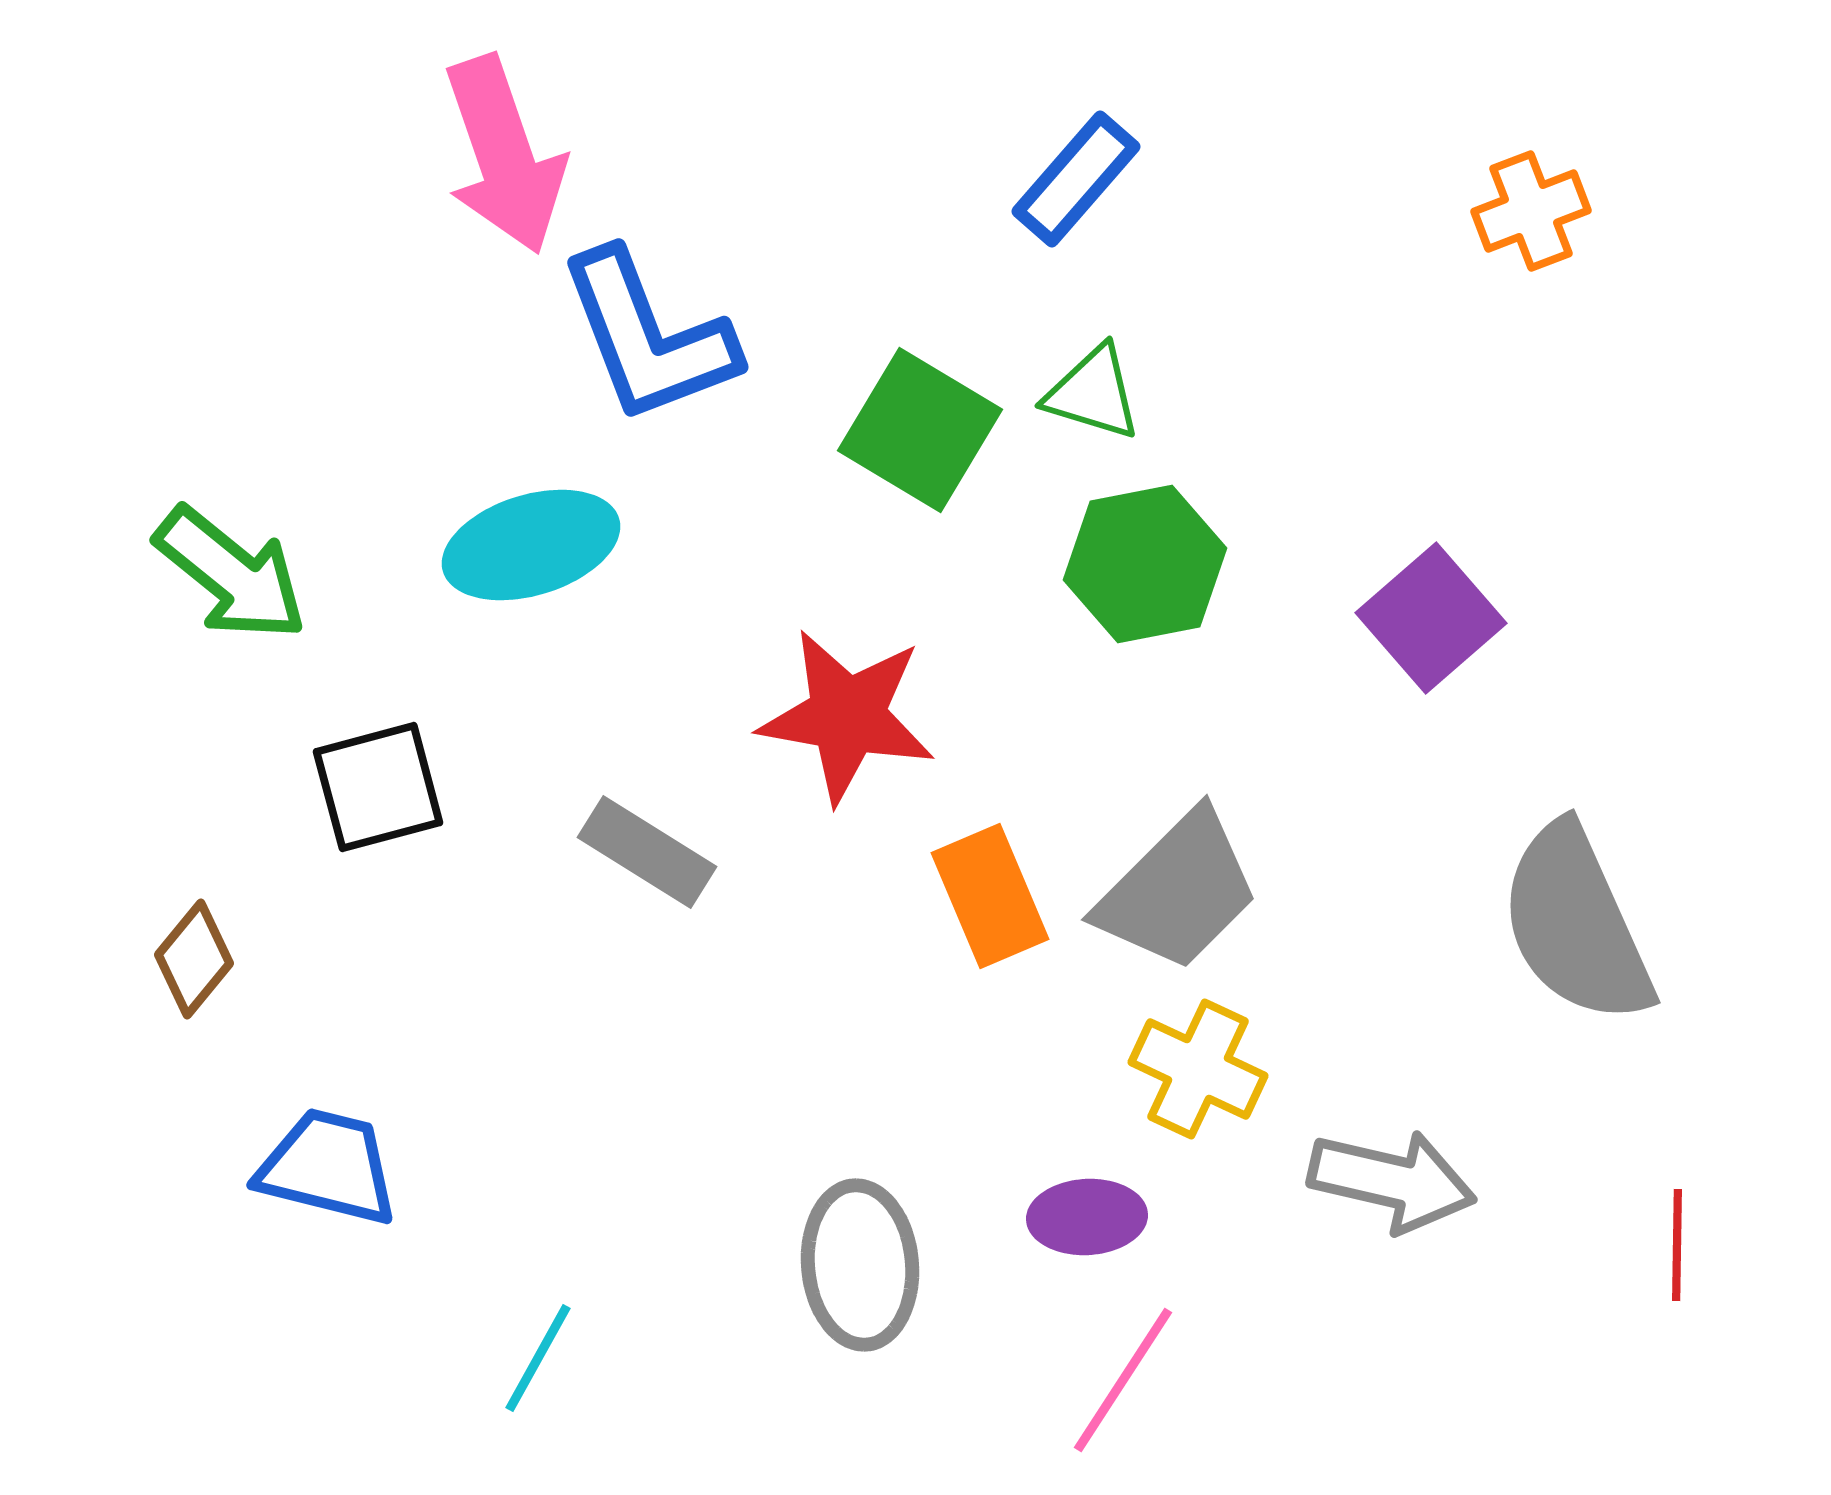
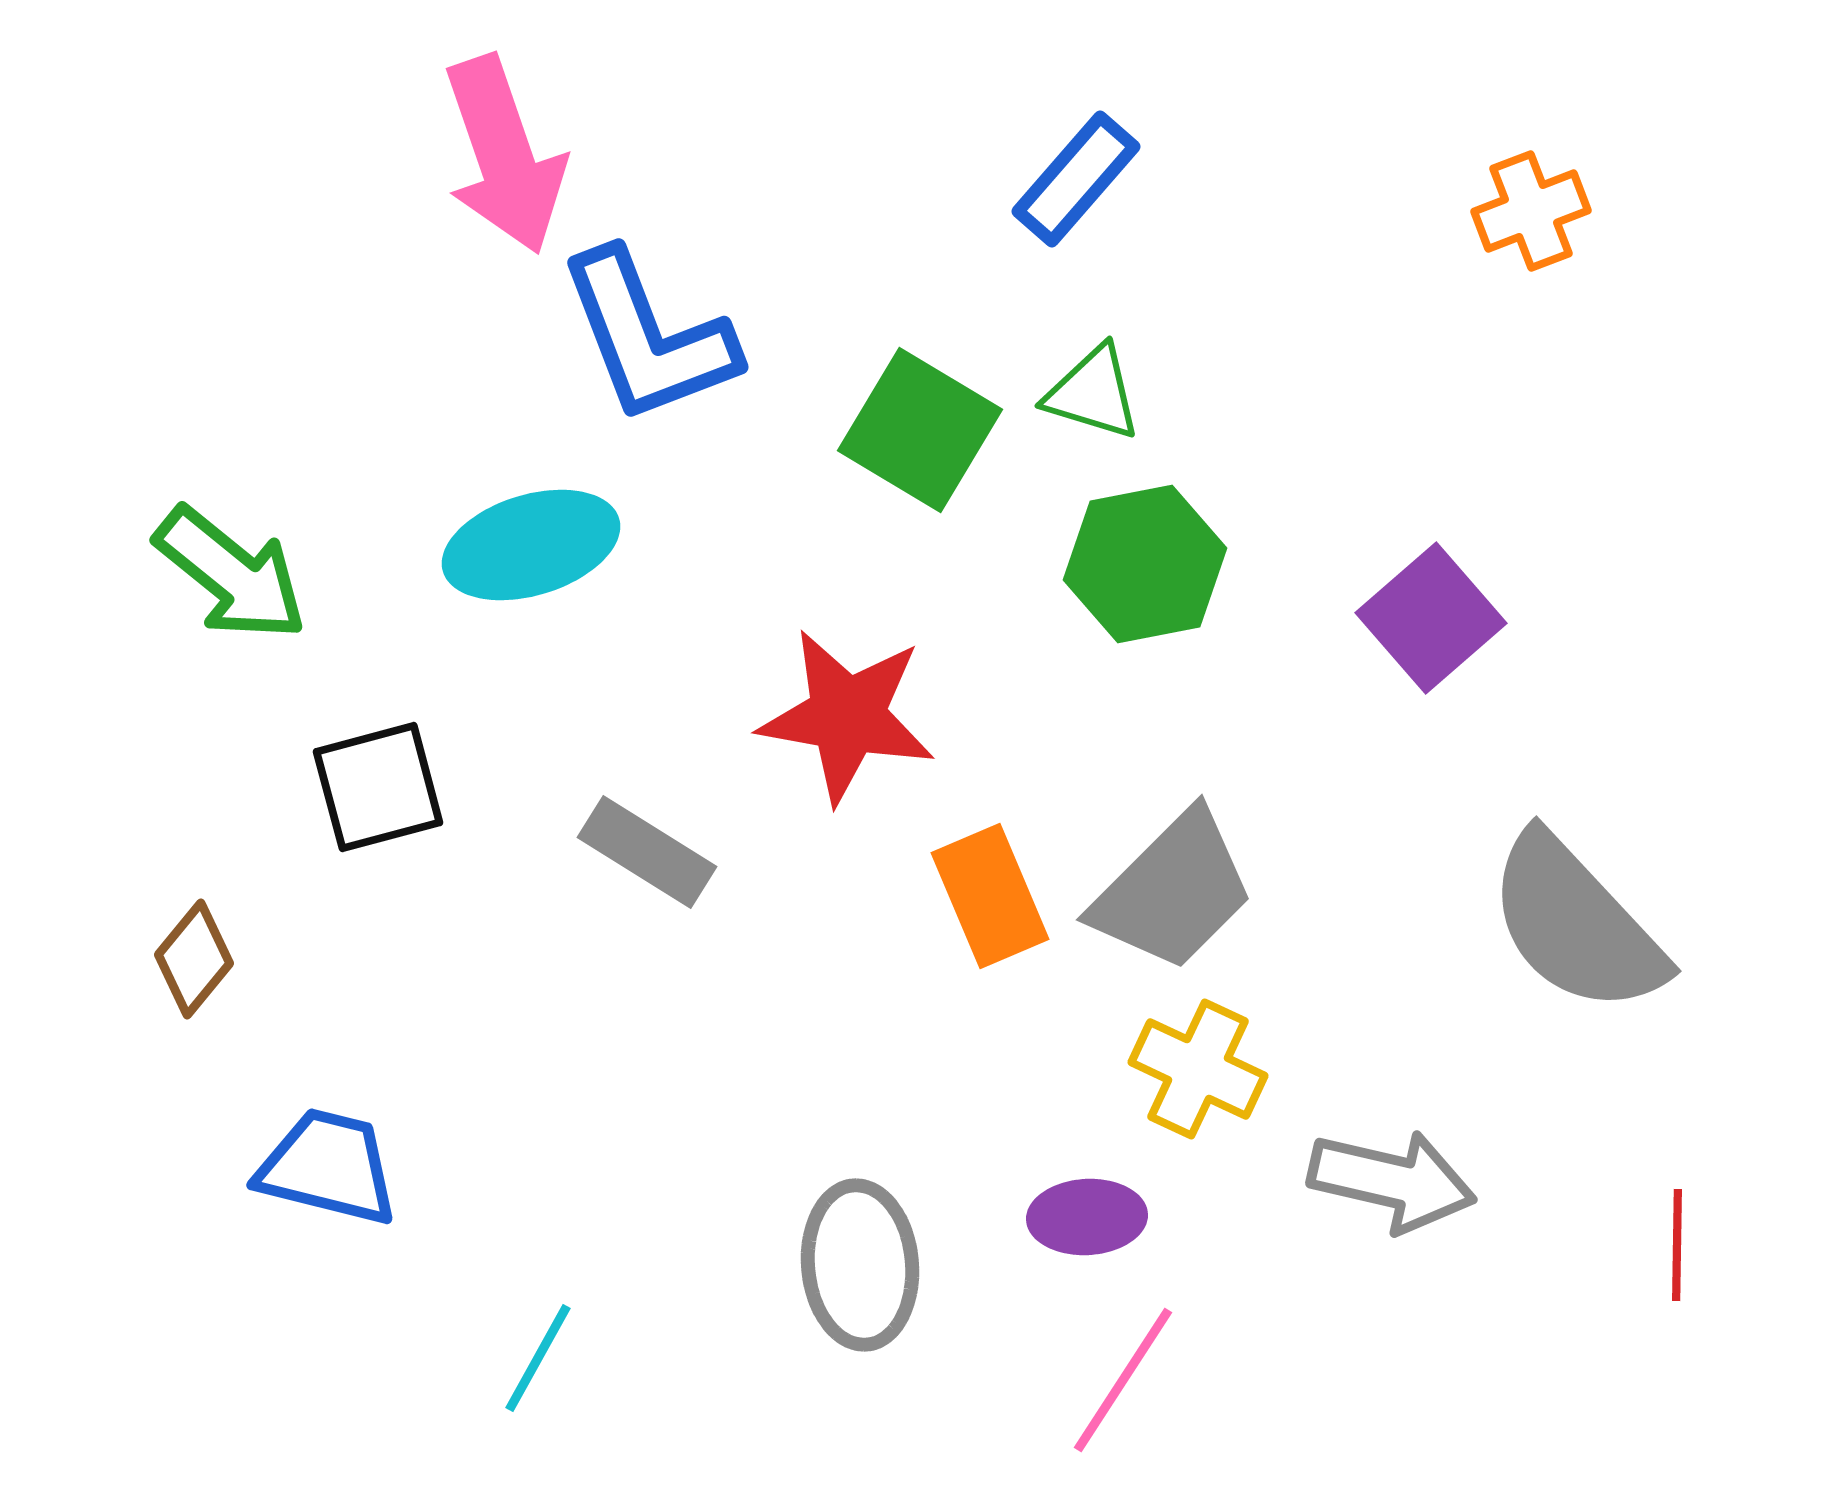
gray trapezoid: moved 5 px left
gray semicircle: rotated 19 degrees counterclockwise
